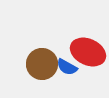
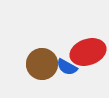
red ellipse: rotated 44 degrees counterclockwise
